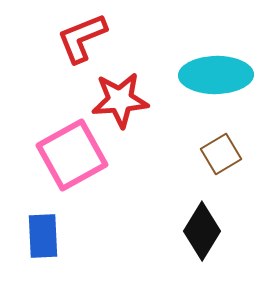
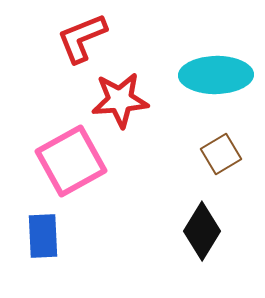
pink square: moved 1 px left, 6 px down
